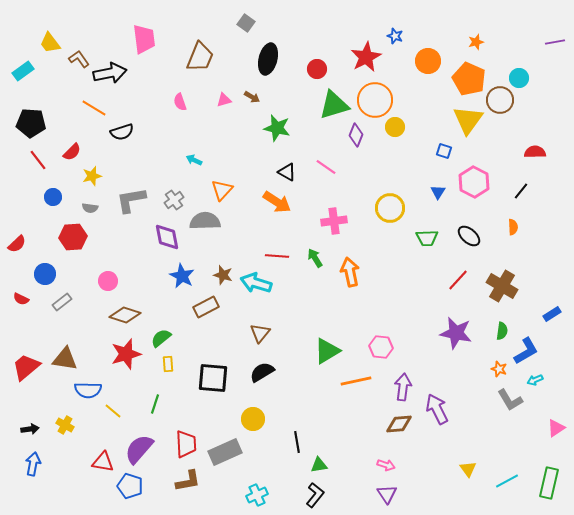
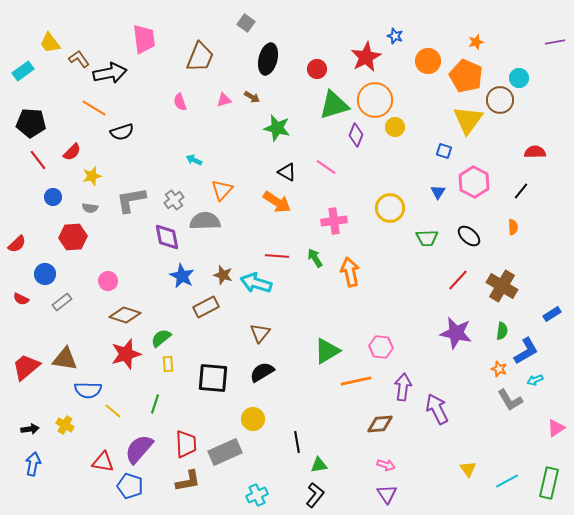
orange pentagon at (469, 79): moved 3 px left, 3 px up
brown diamond at (399, 424): moved 19 px left
